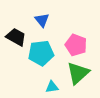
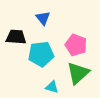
blue triangle: moved 1 px right, 2 px up
black trapezoid: rotated 25 degrees counterclockwise
cyan pentagon: moved 1 px down
cyan triangle: rotated 24 degrees clockwise
